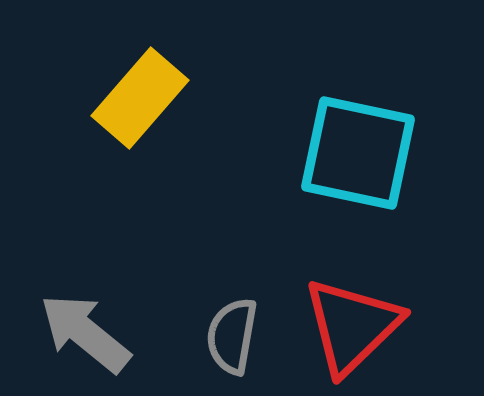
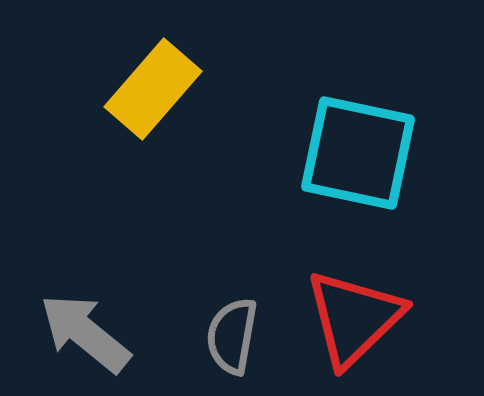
yellow rectangle: moved 13 px right, 9 px up
red triangle: moved 2 px right, 8 px up
